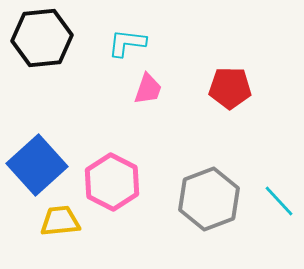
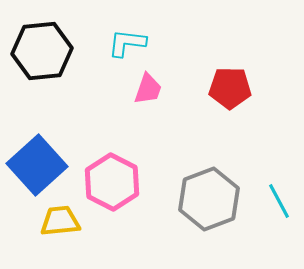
black hexagon: moved 13 px down
cyan line: rotated 15 degrees clockwise
